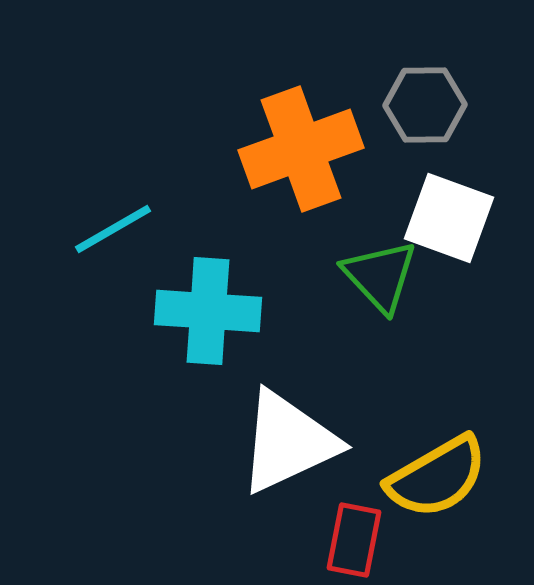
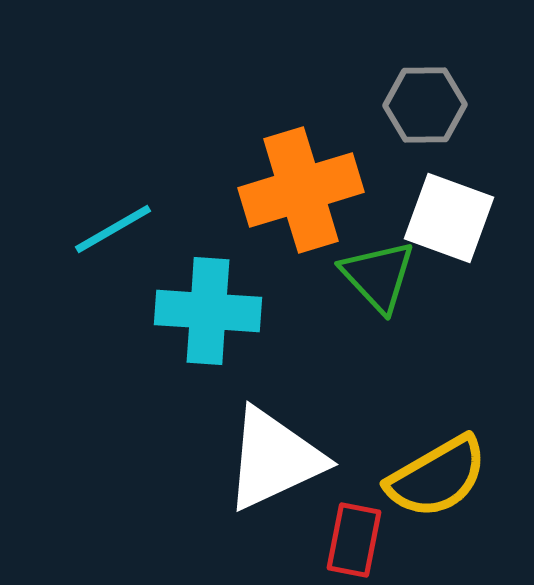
orange cross: moved 41 px down; rotated 3 degrees clockwise
green triangle: moved 2 px left
white triangle: moved 14 px left, 17 px down
